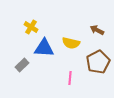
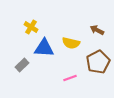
pink line: rotated 64 degrees clockwise
